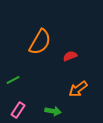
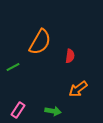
red semicircle: rotated 120 degrees clockwise
green line: moved 13 px up
